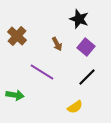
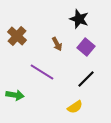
black line: moved 1 px left, 2 px down
